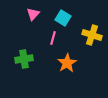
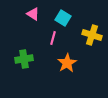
pink triangle: rotated 40 degrees counterclockwise
